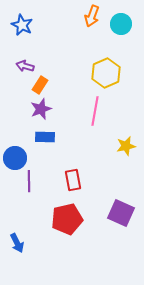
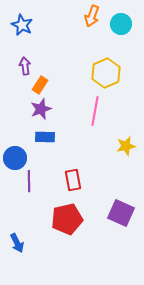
purple arrow: rotated 66 degrees clockwise
